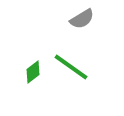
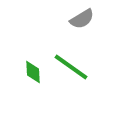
green diamond: rotated 55 degrees counterclockwise
